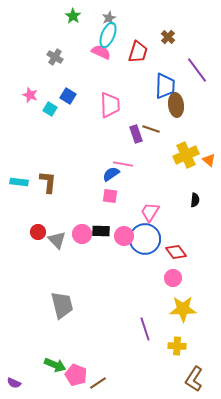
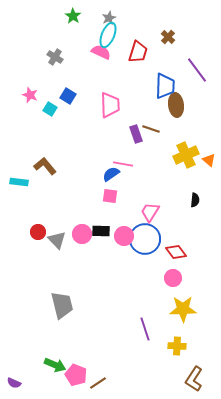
brown L-shape at (48, 182): moved 3 px left, 16 px up; rotated 45 degrees counterclockwise
